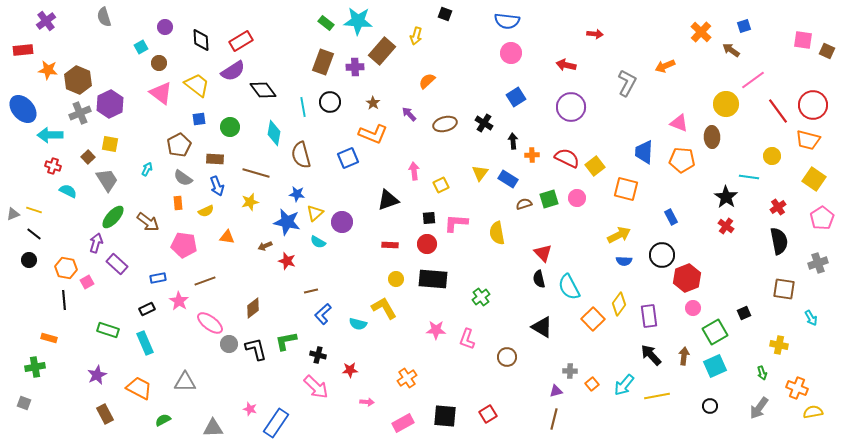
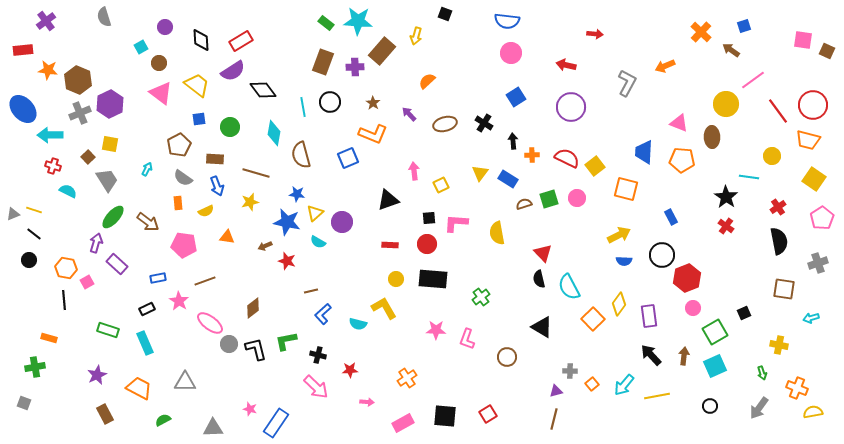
cyan arrow at (811, 318): rotated 105 degrees clockwise
